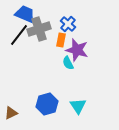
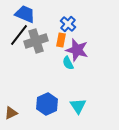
gray cross: moved 3 px left, 12 px down
blue hexagon: rotated 10 degrees counterclockwise
